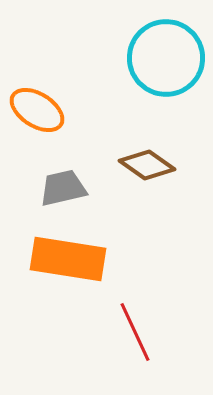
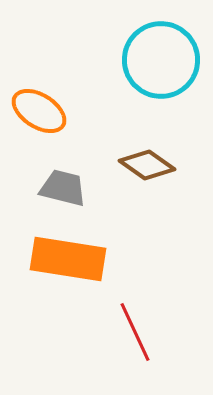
cyan circle: moved 5 px left, 2 px down
orange ellipse: moved 2 px right, 1 px down
gray trapezoid: rotated 27 degrees clockwise
